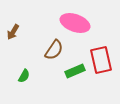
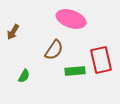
pink ellipse: moved 4 px left, 4 px up
green rectangle: rotated 18 degrees clockwise
